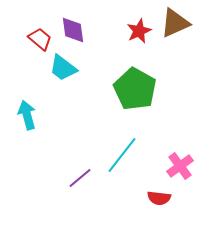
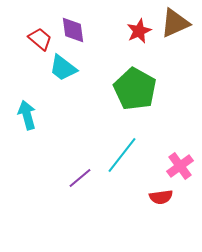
red semicircle: moved 2 px right, 1 px up; rotated 15 degrees counterclockwise
